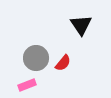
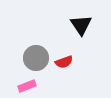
red semicircle: moved 1 px right, 1 px up; rotated 30 degrees clockwise
pink rectangle: moved 1 px down
